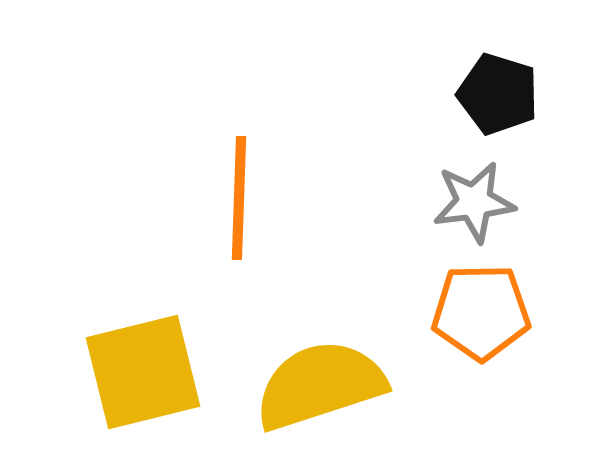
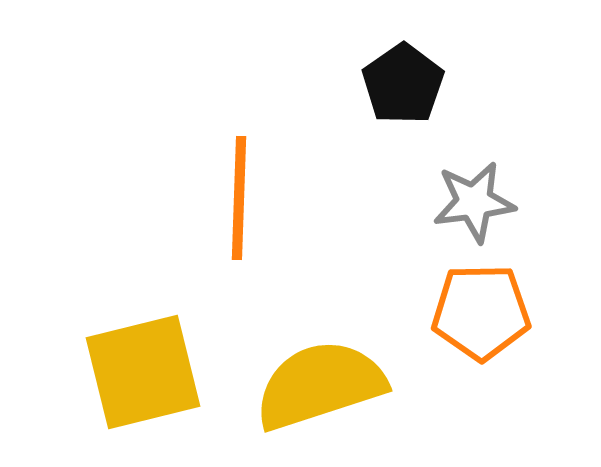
black pentagon: moved 95 px left, 10 px up; rotated 20 degrees clockwise
